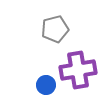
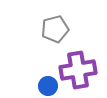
blue circle: moved 2 px right, 1 px down
